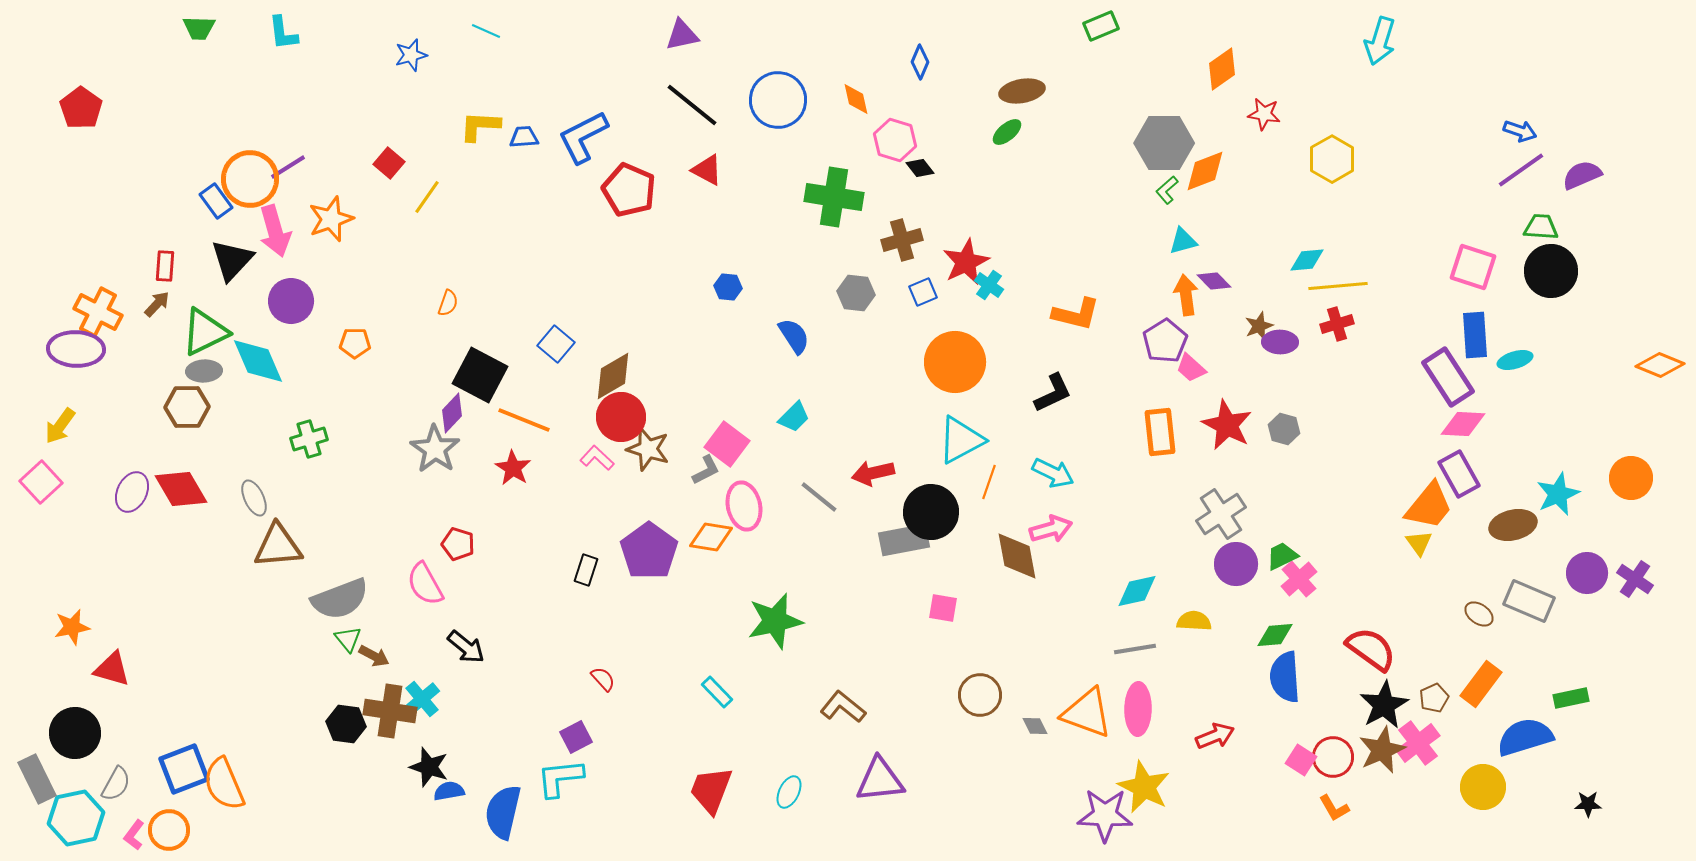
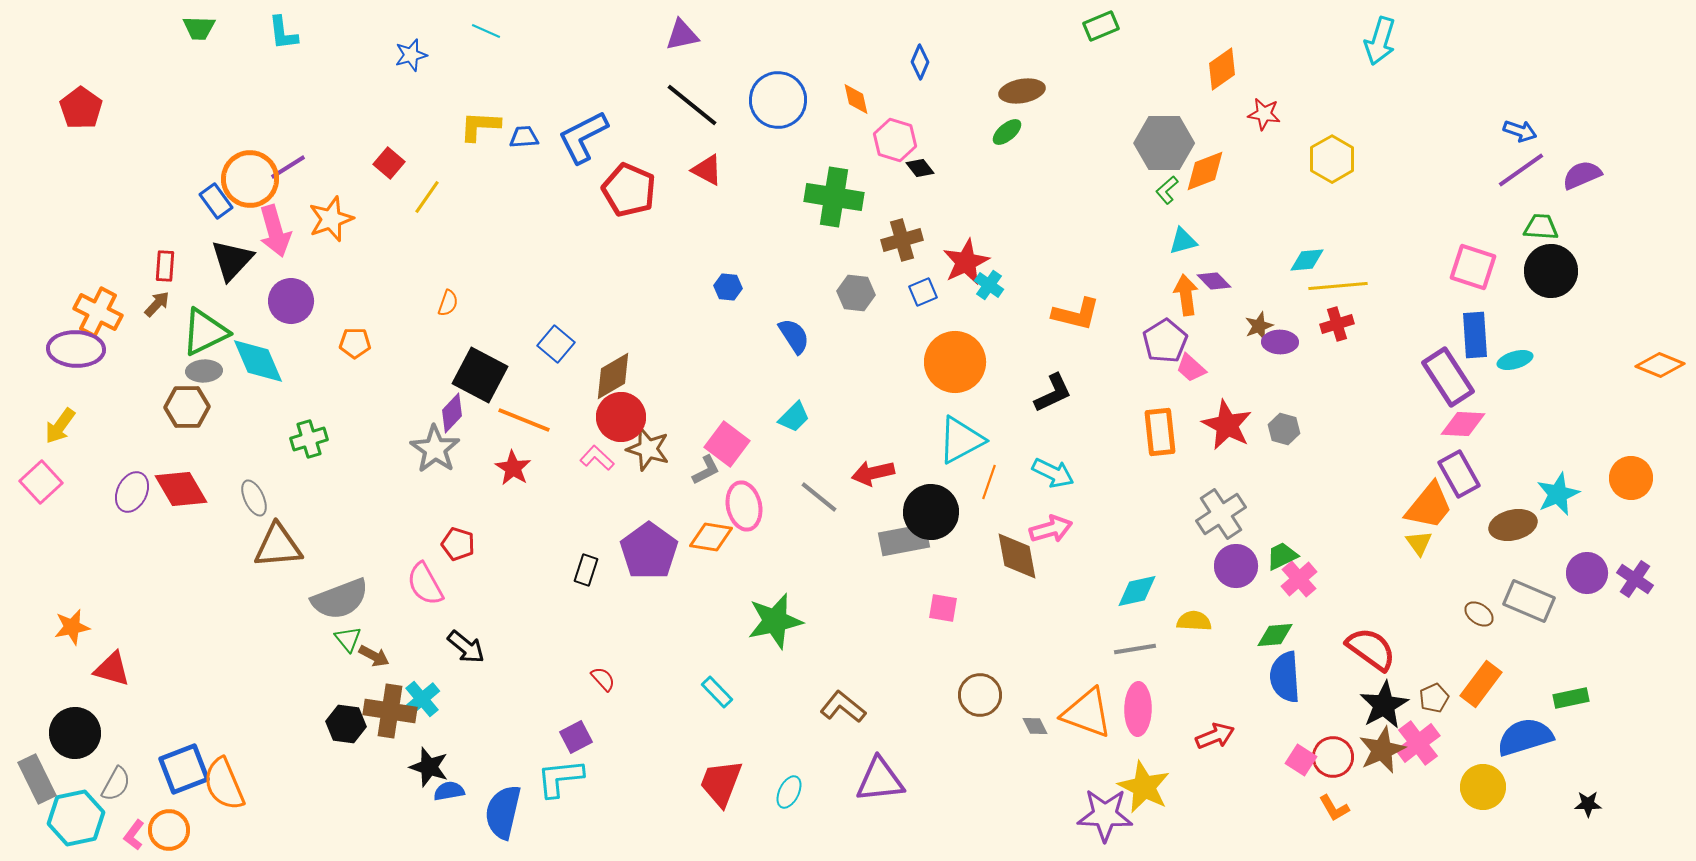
purple circle at (1236, 564): moved 2 px down
red trapezoid at (711, 790): moved 10 px right, 7 px up
